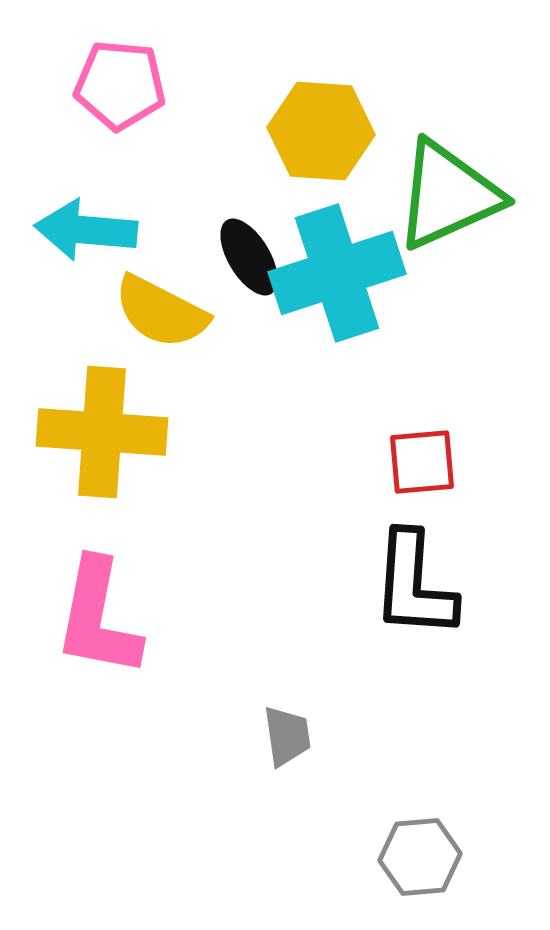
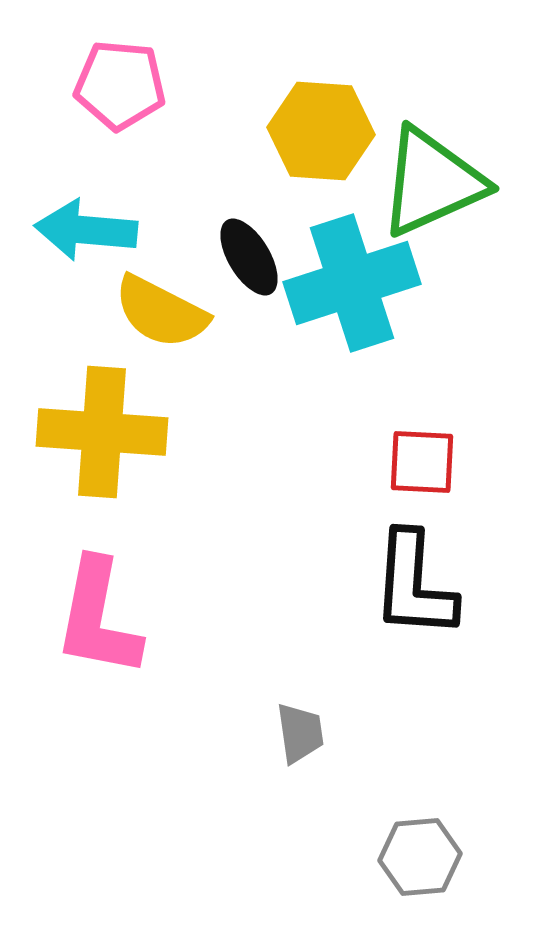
green triangle: moved 16 px left, 13 px up
cyan cross: moved 15 px right, 10 px down
red square: rotated 8 degrees clockwise
gray trapezoid: moved 13 px right, 3 px up
